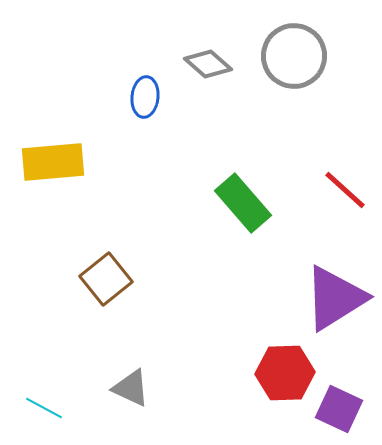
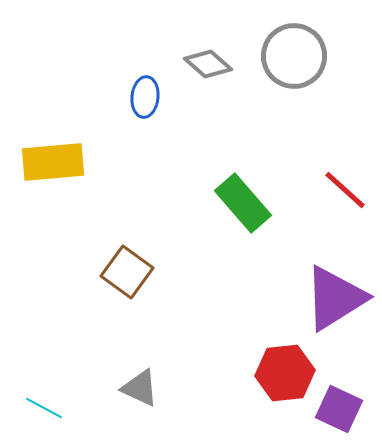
brown square: moved 21 px right, 7 px up; rotated 15 degrees counterclockwise
red hexagon: rotated 4 degrees counterclockwise
gray triangle: moved 9 px right
